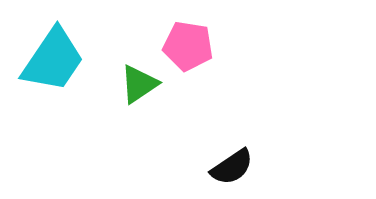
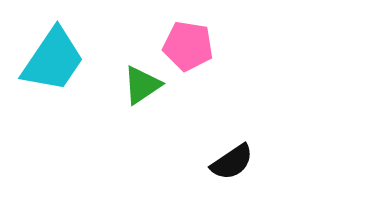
green triangle: moved 3 px right, 1 px down
black semicircle: moved 5 px up
